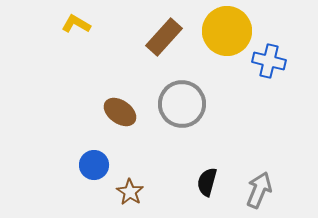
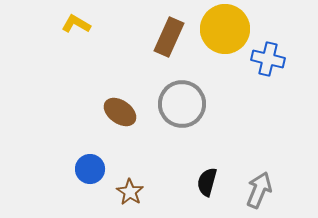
yellow circle: moved 2 px left, 2 px up
brown rectangle: moved 5 px right; rotated 18 degrees counterclockwise
blue cross: moved 1 px left, 2 px up
blue circle: moved 4 px left, 4 px down
